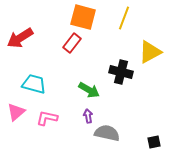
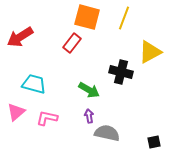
orange square: moved 4 px right
red arrow: moved 1 px up
purple arrow: moved 1 px right
